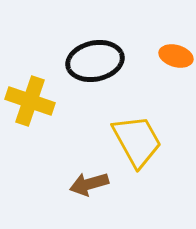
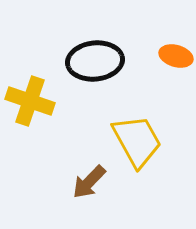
black ellipse: rotated 6 degrees clockwise
brown arrow: moved 2 px up; rotated 30 degrees counterclockwise
